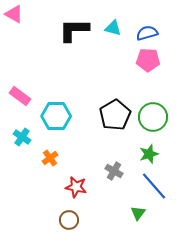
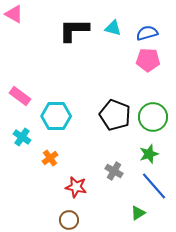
black pentagon: rotated 20 degrees counterclockwise
green triangle: rotated 21 degrees clockwise
